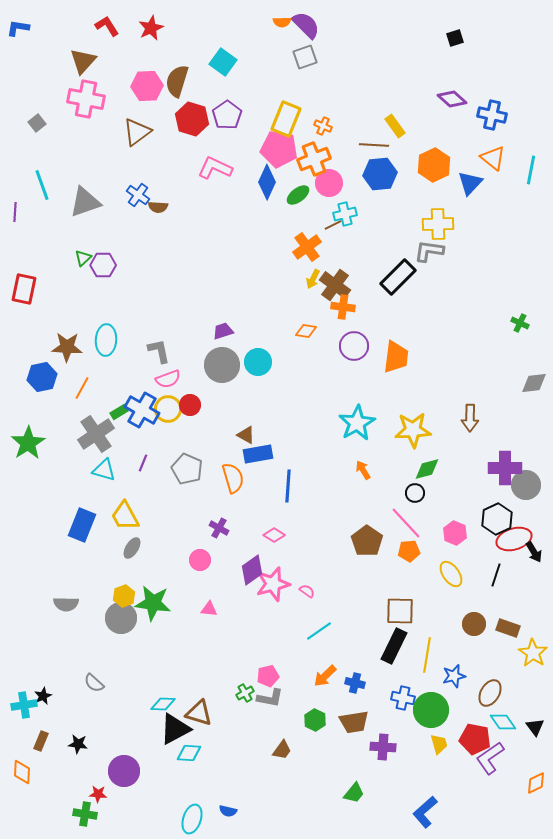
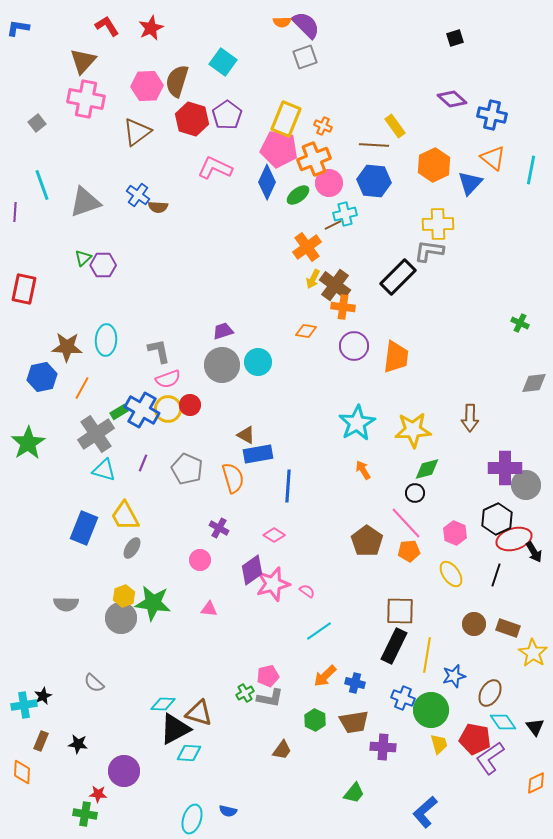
blue hexagon at (380, 174): moved 6 px left, 7 px down; rotated 12 degrees clockwise
blue rectangle at (82, 525): moved 2 px right, 3 px down
blue cross at (403, 698): rotated 10 degrees clockwise
